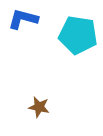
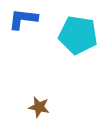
blue L-shape: rotated 8 degrees counterclockwise
